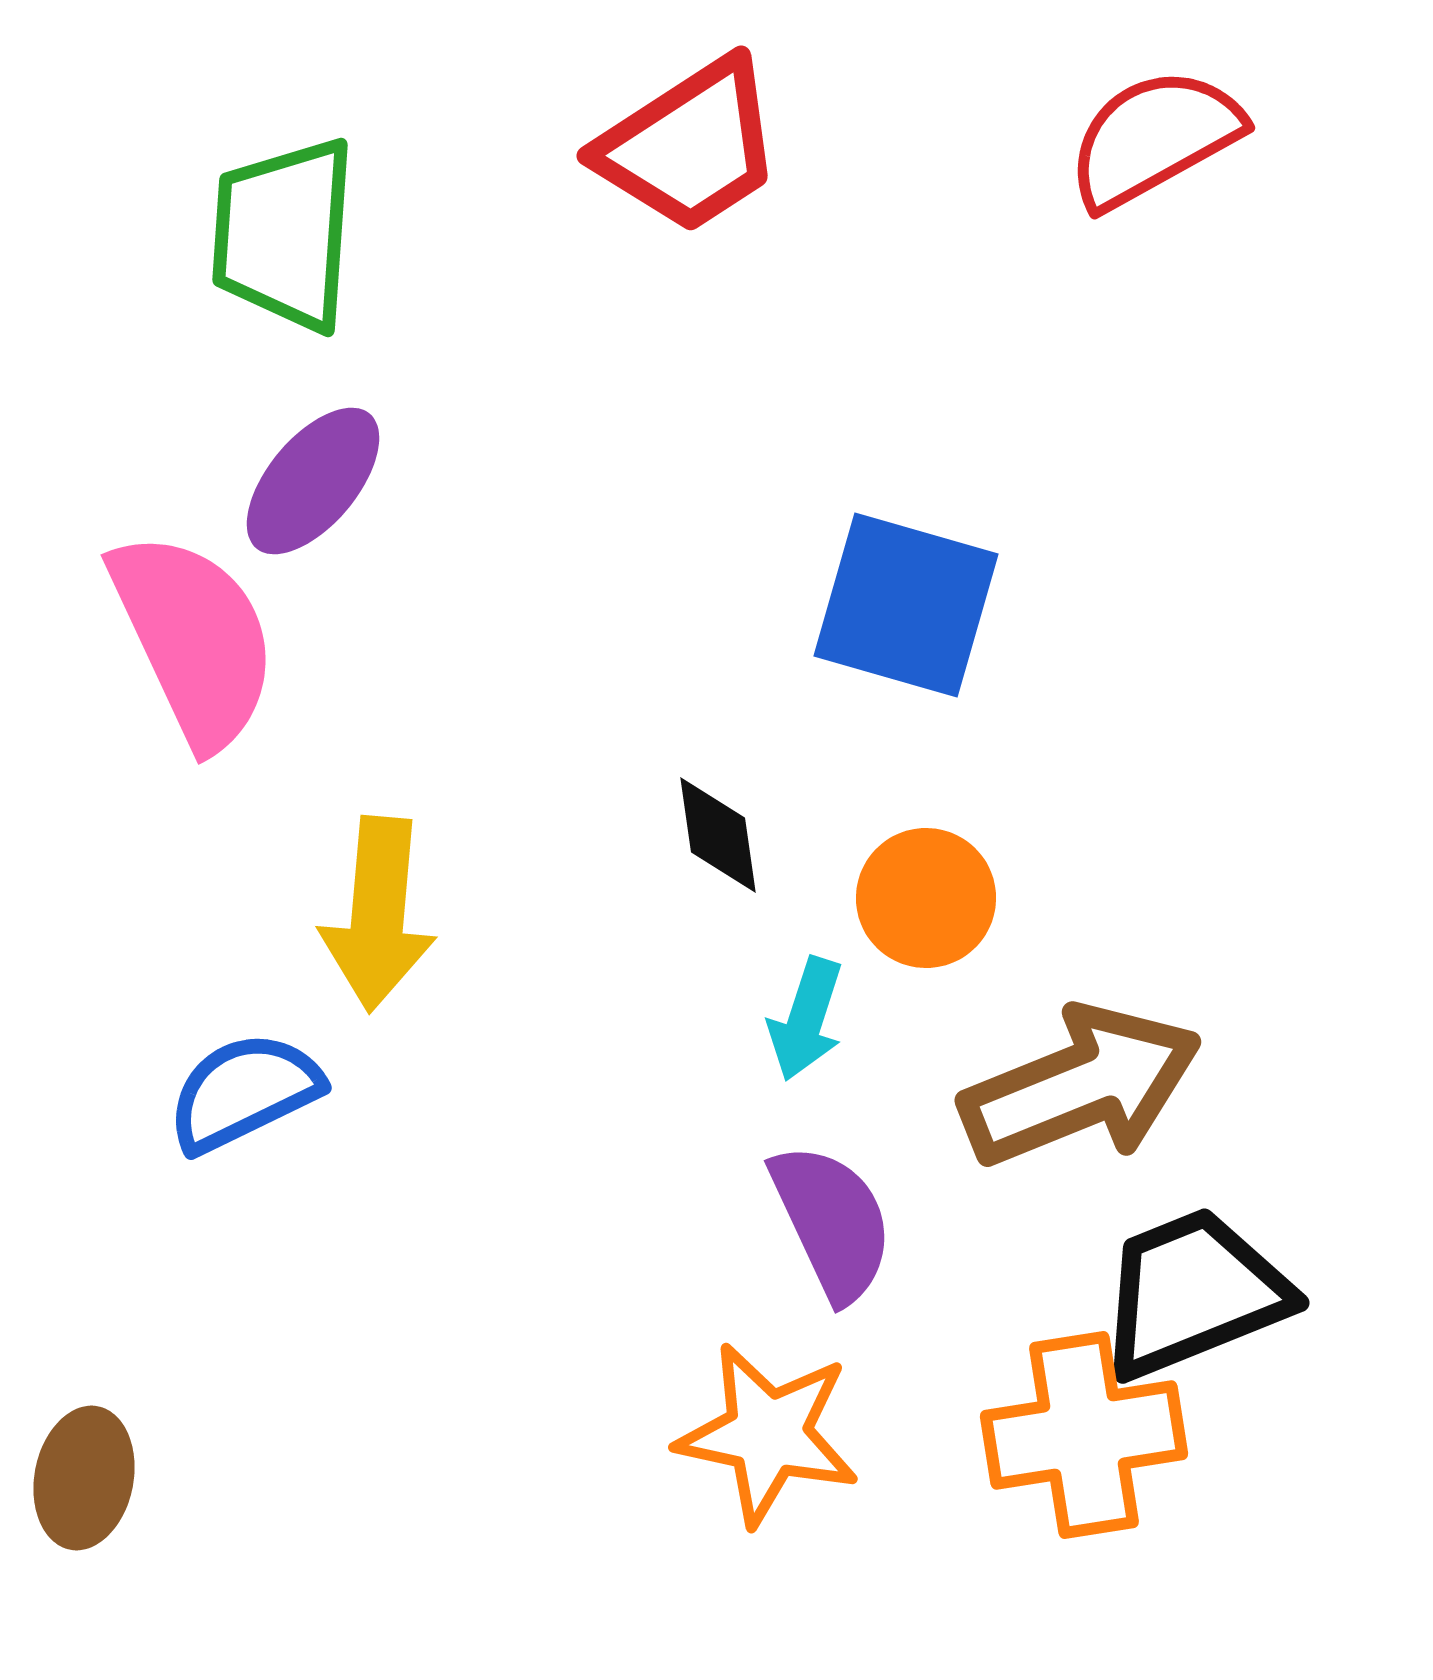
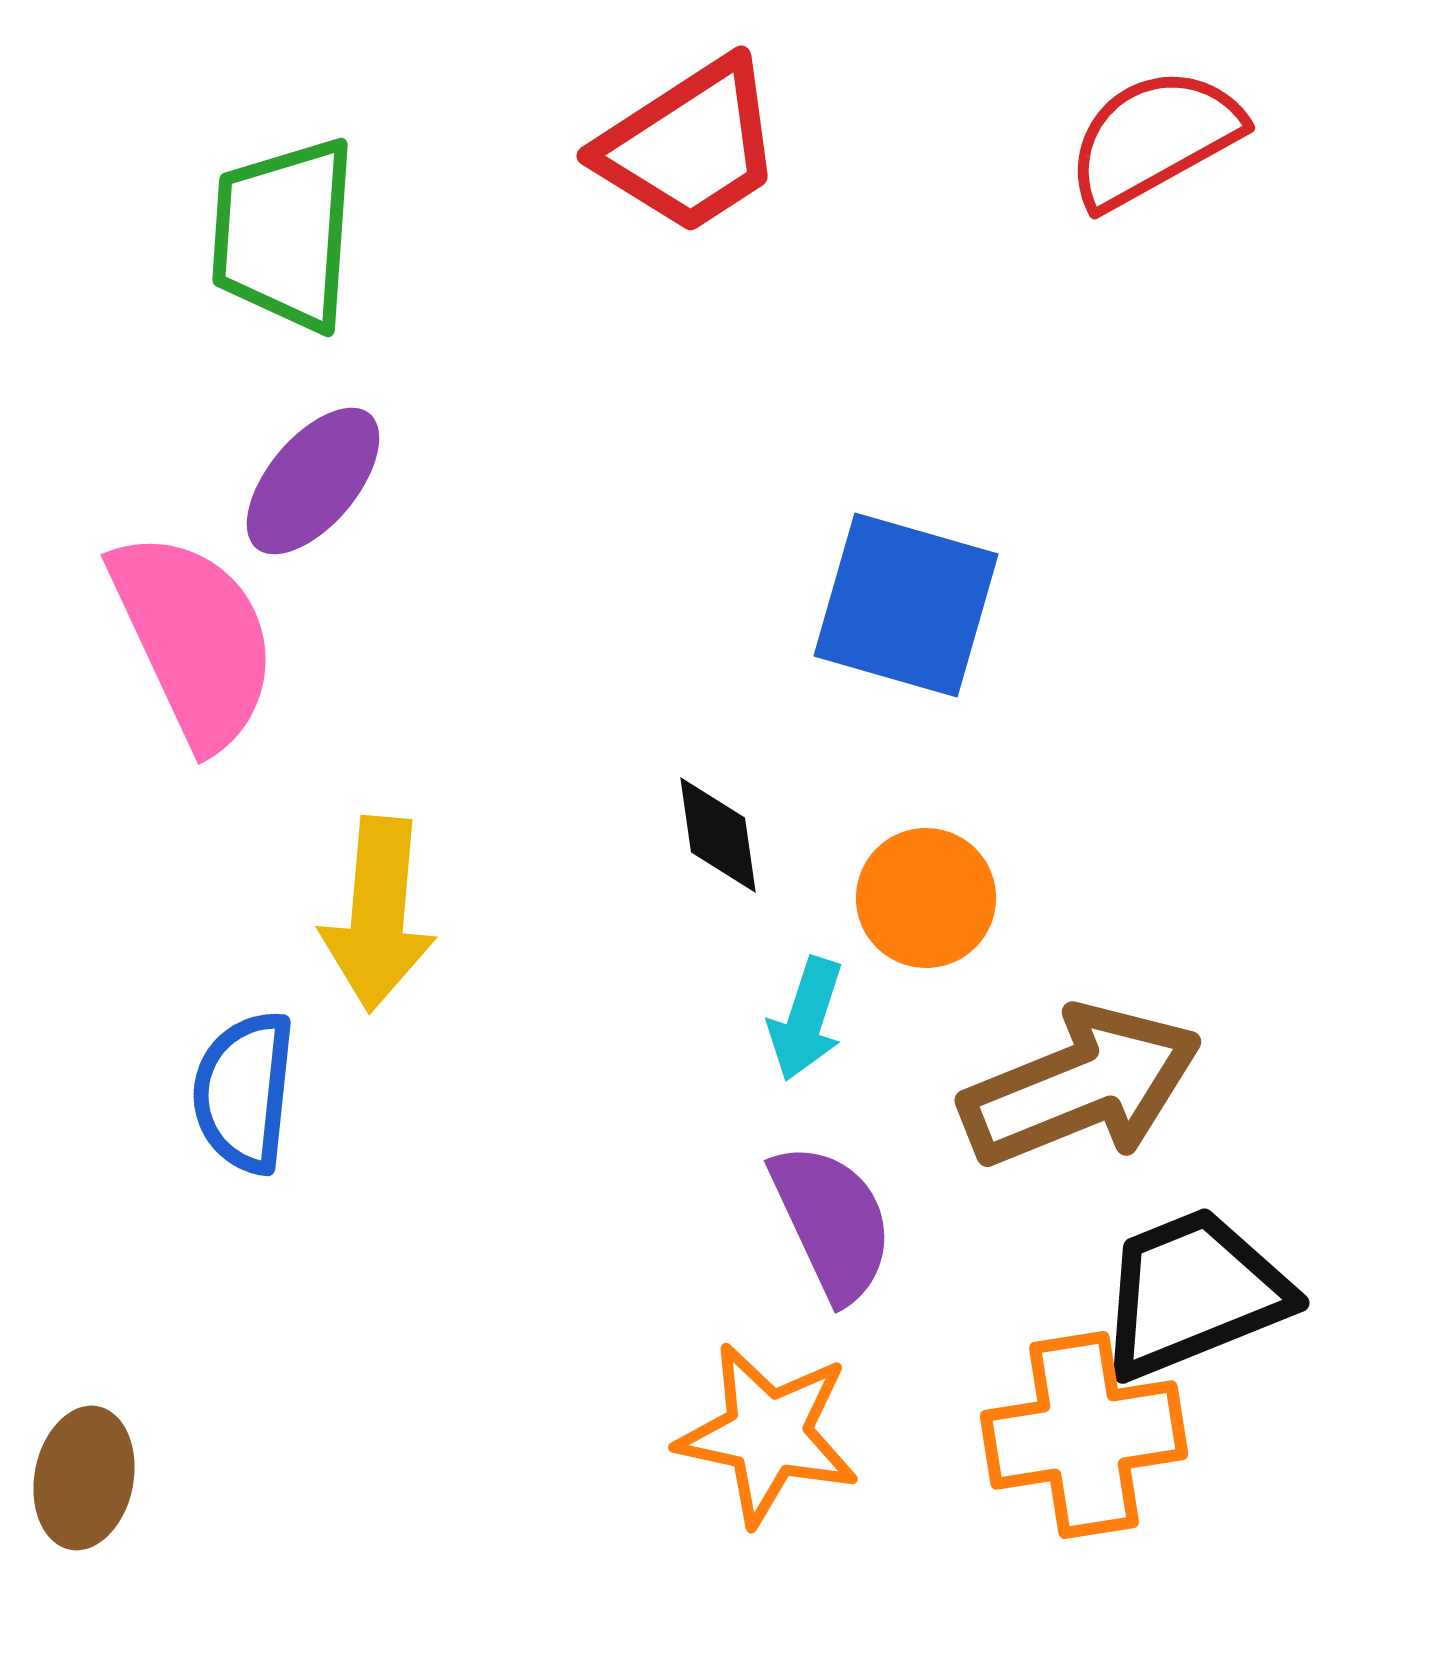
blue semicircle: rotated 58 degrees counterclockwise
